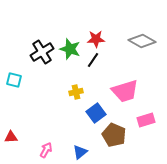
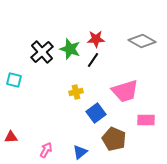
black cross: rotated 10 degrees counterclockwise
pink rectangle: rotated 18 degrees clockwise
brown pentagon: moved 4 px down
